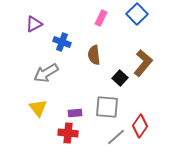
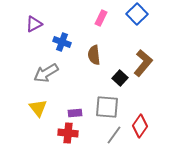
gray line: moved 2 px left, 2 px up; rotated 12 degrees counterclockwise
